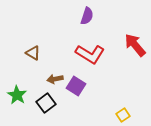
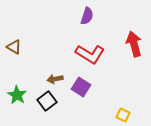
red arrow: moved 1 px left, 1 px up; rotated 25 degrees clockwise
brown triangle: moved 19 px left, 6 px up
purple square: moved 5 px right, 1 px down
black square: moved 1 px right, 2 px up
yellow square: rotated 32 degrees counterclockwise
